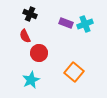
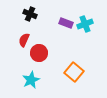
red semicircle: moved 1 px left, 4 px down; rotated 48 degrees clockwise
